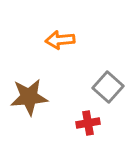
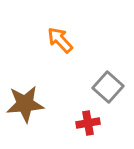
orange arrow: rotated 52 degrees clockwise
brown star: moved 4 px left, 7 px down
